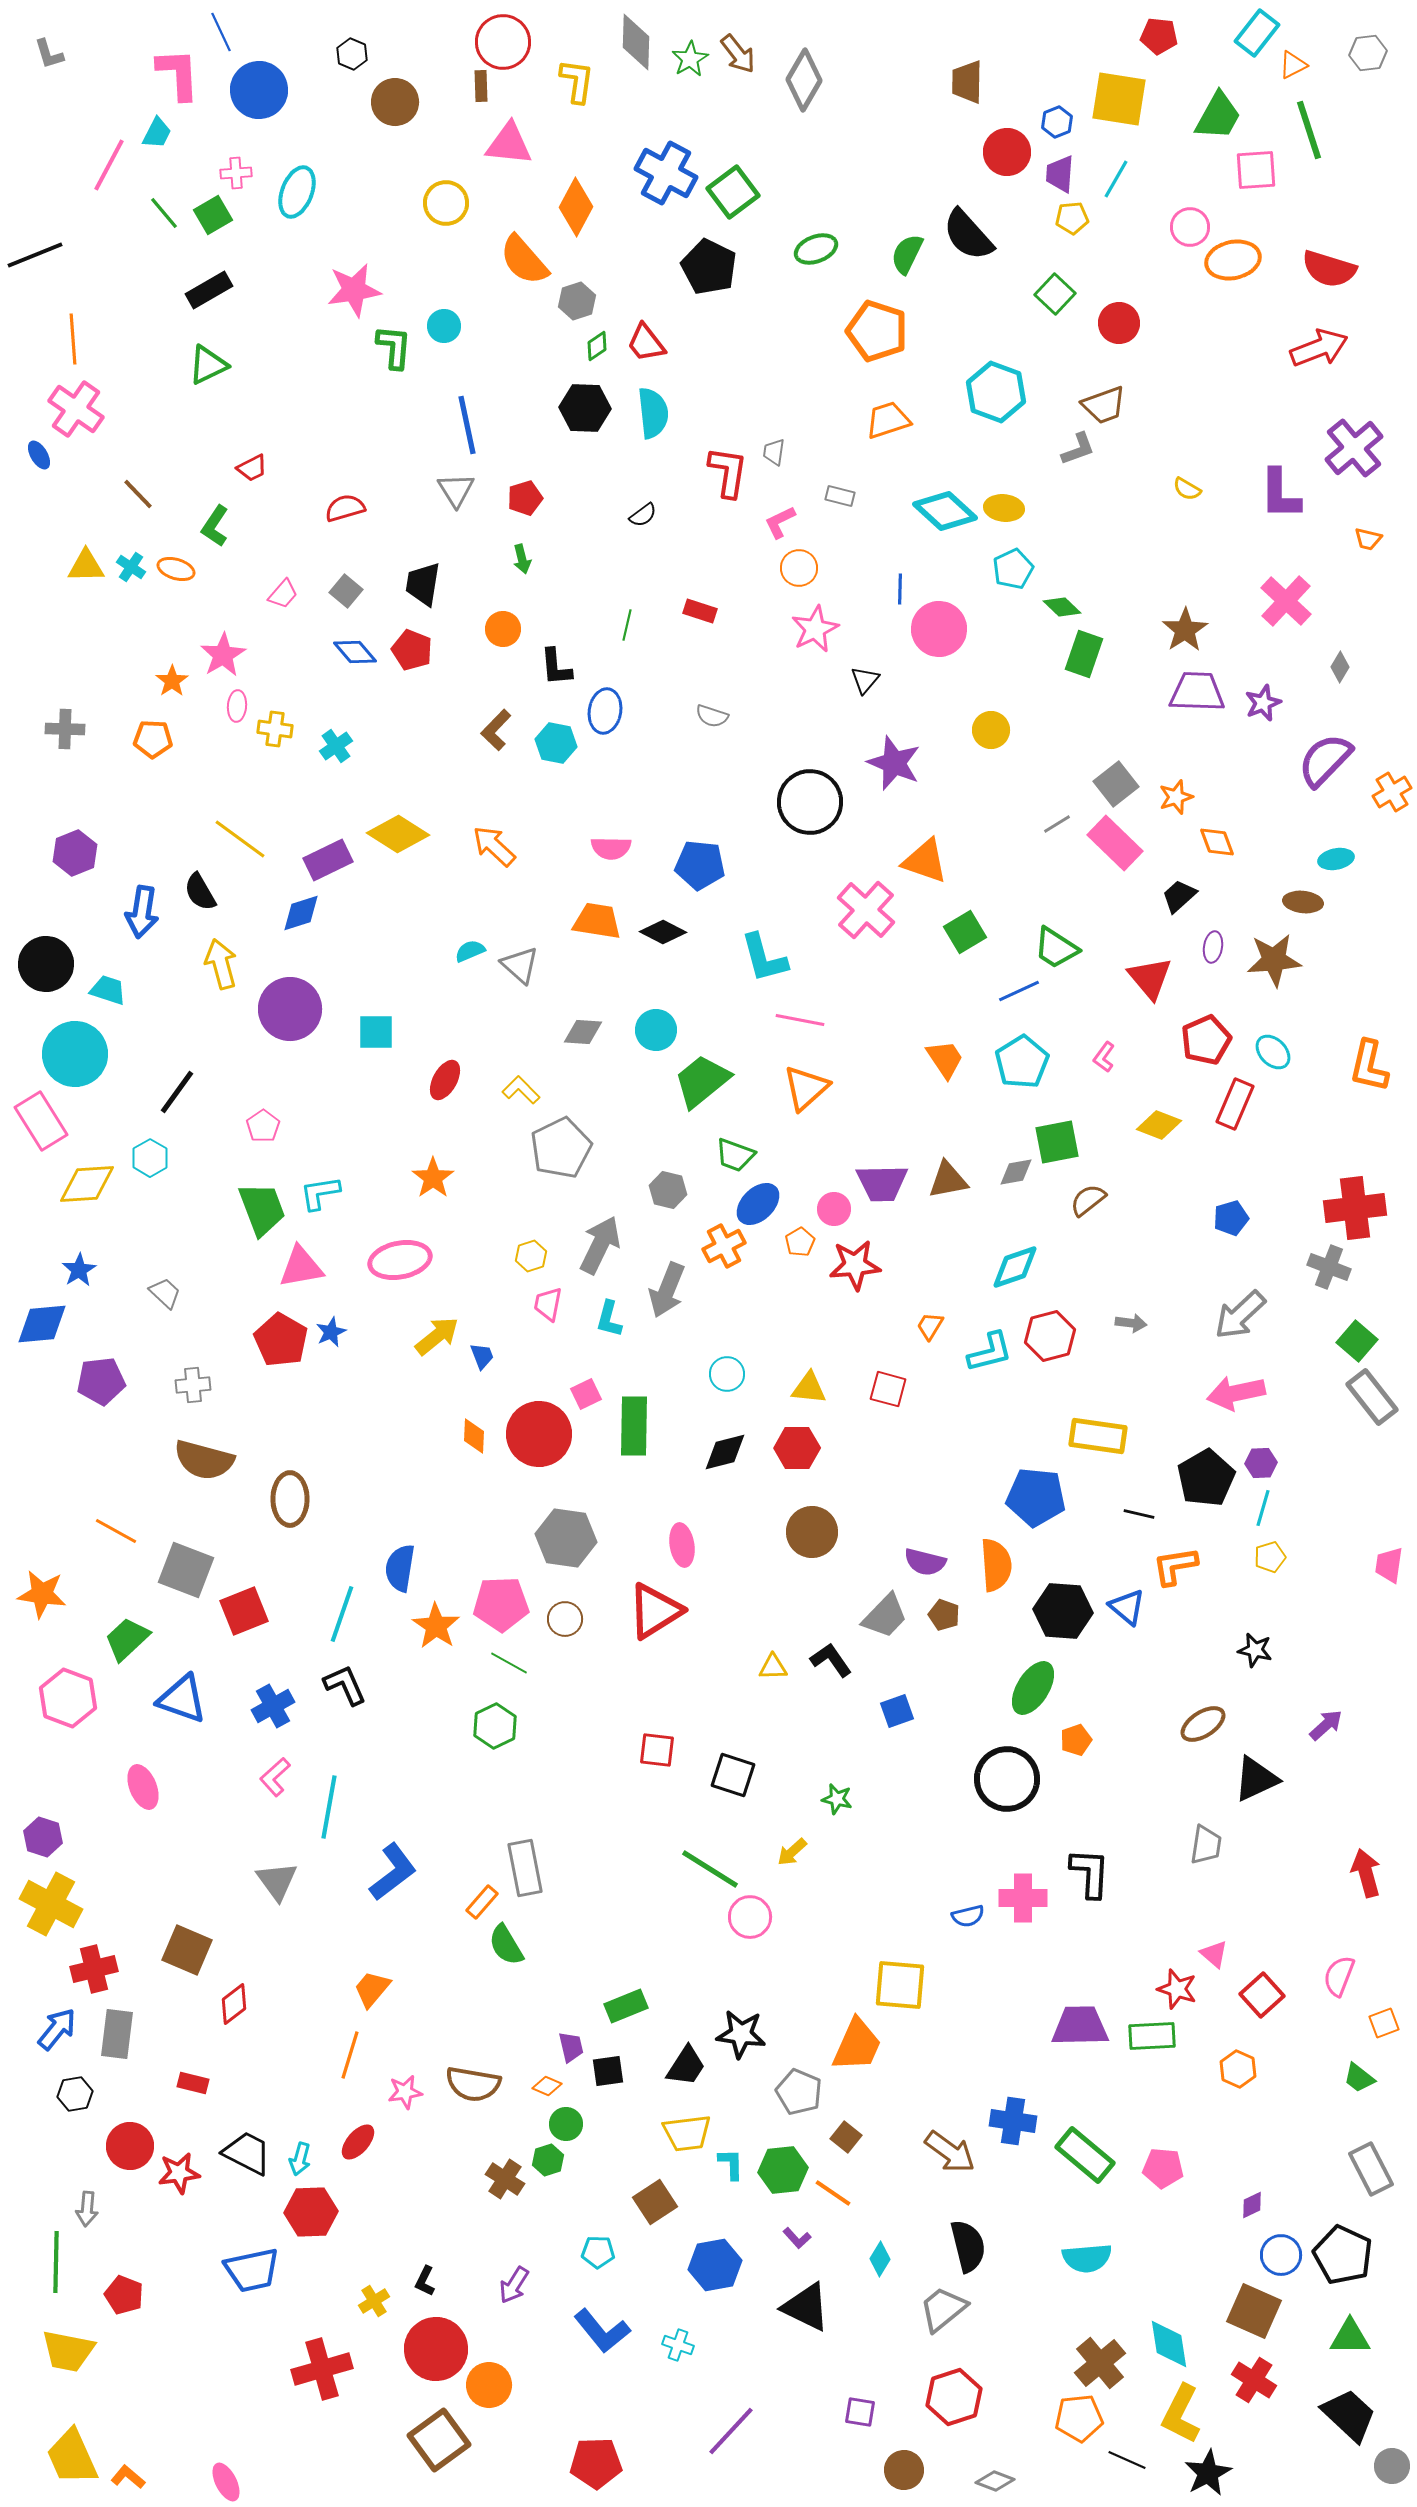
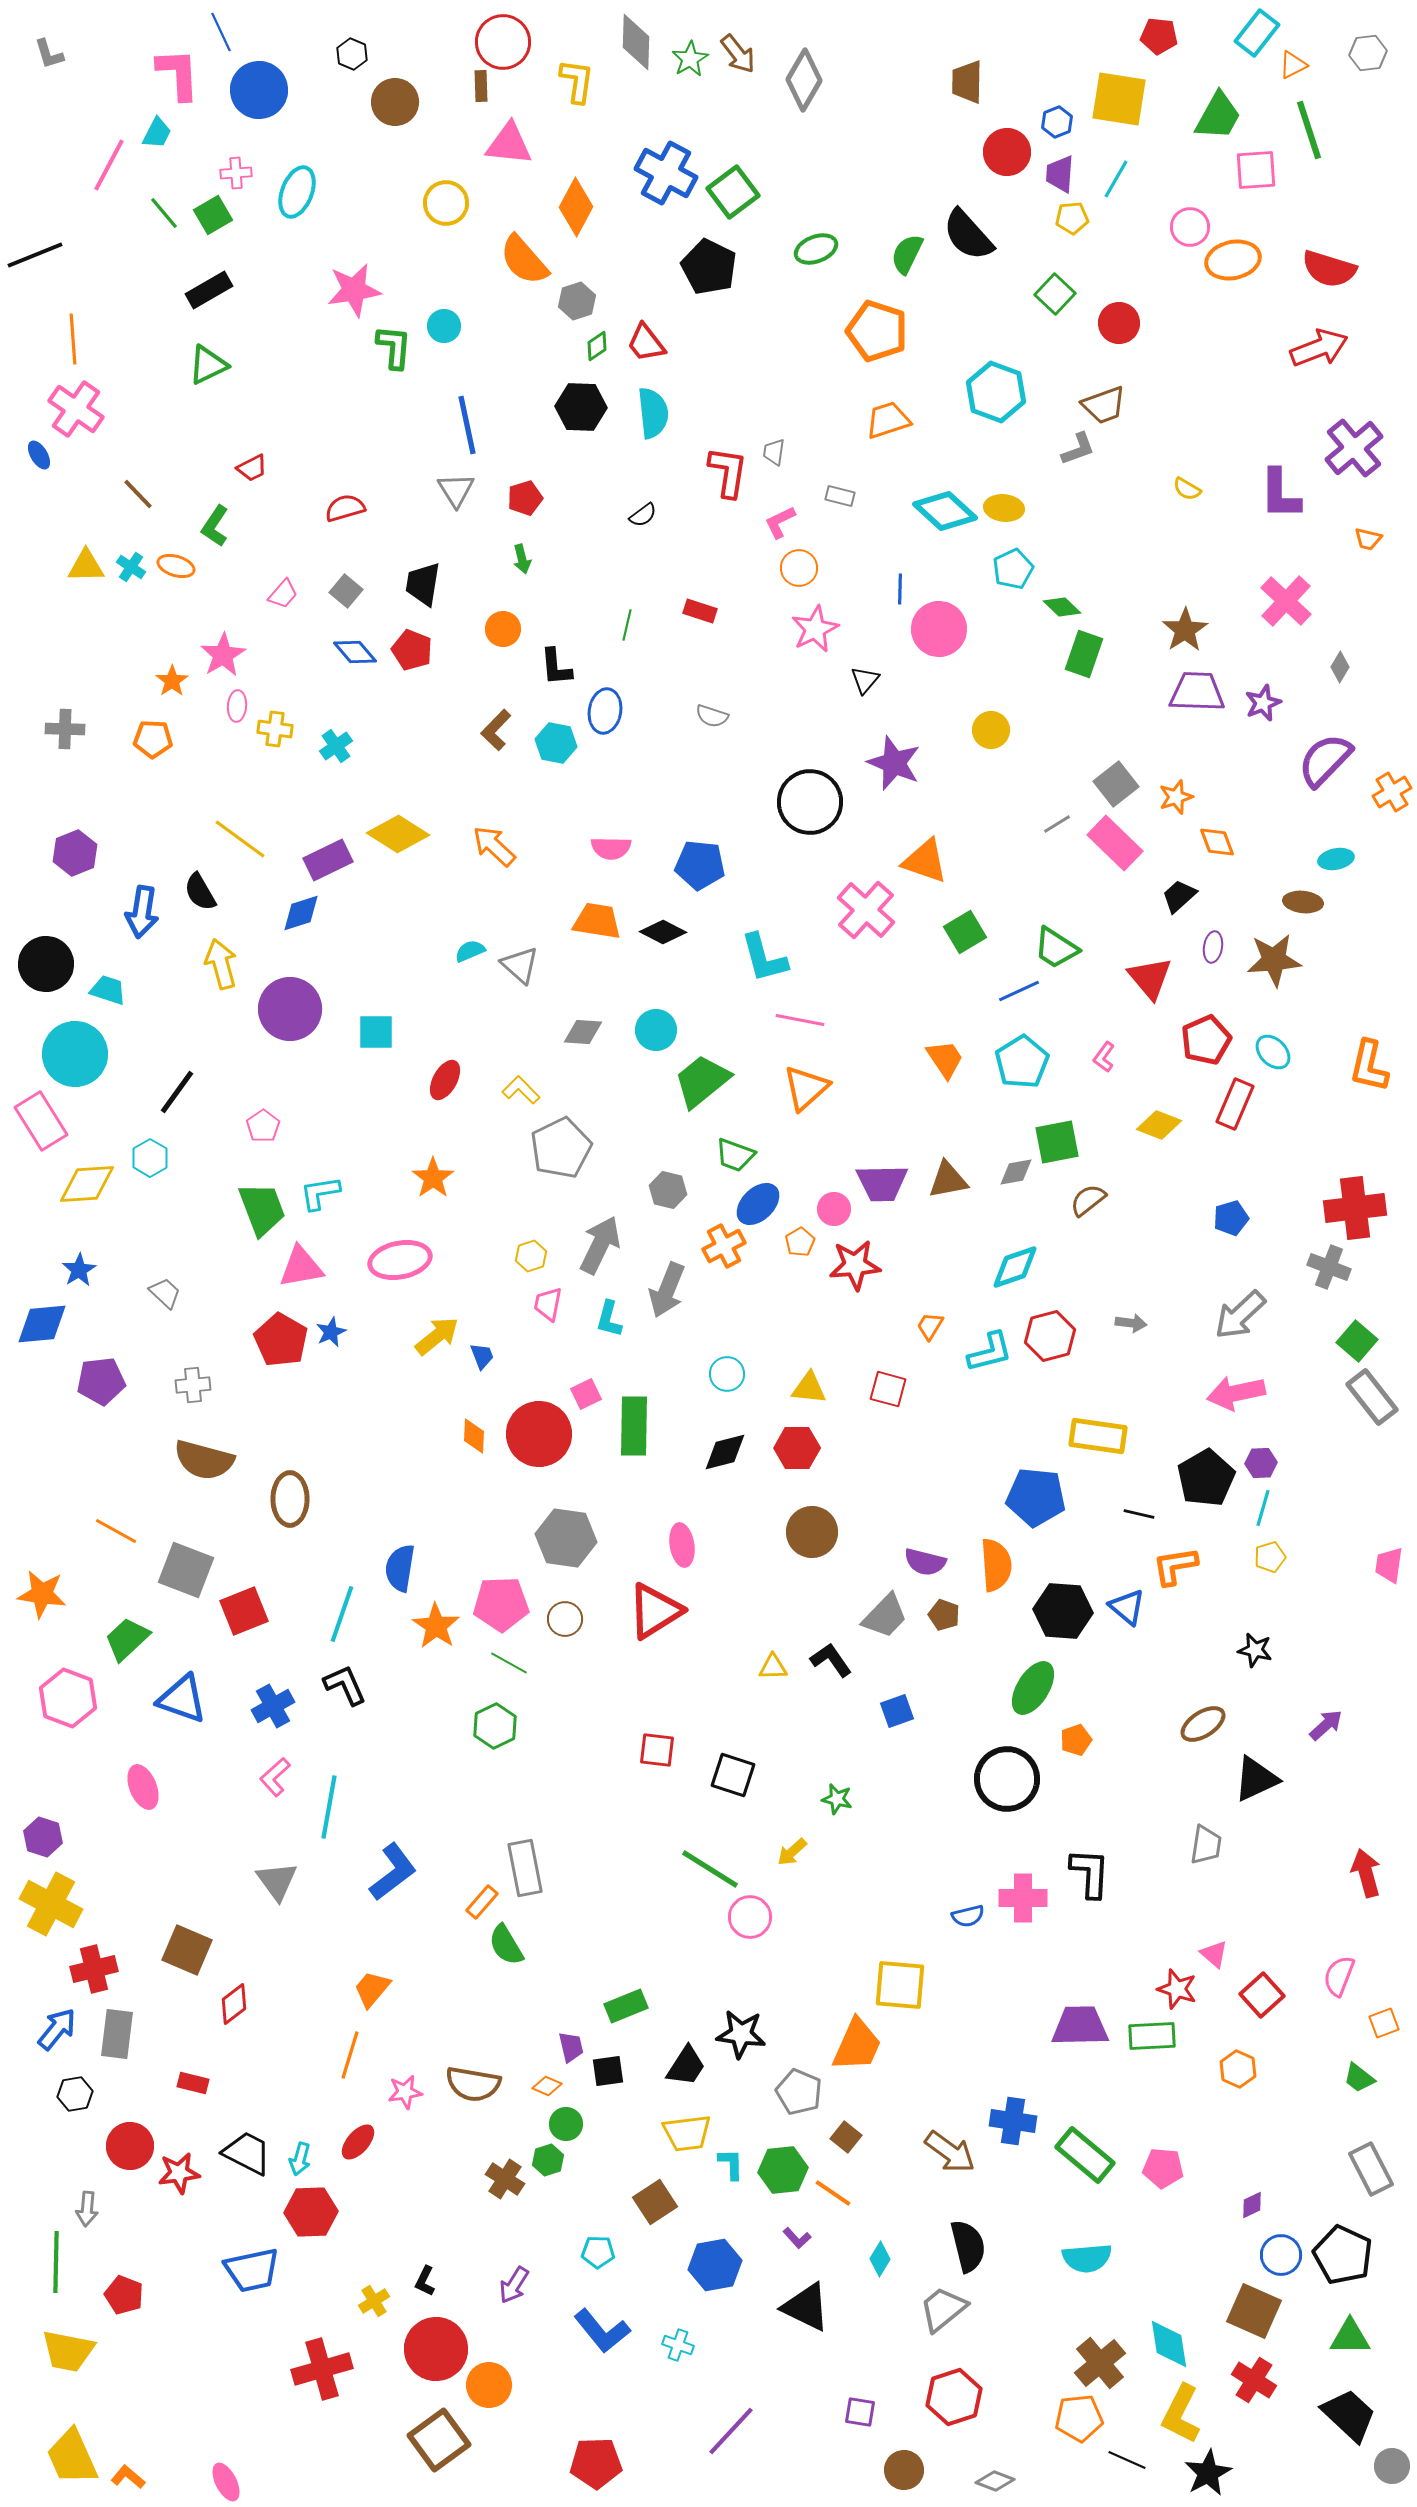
black hexagon at (585, 408): moved 4 px left, 1 px up
orange ellipse at (176, 569): moved 3 px up
